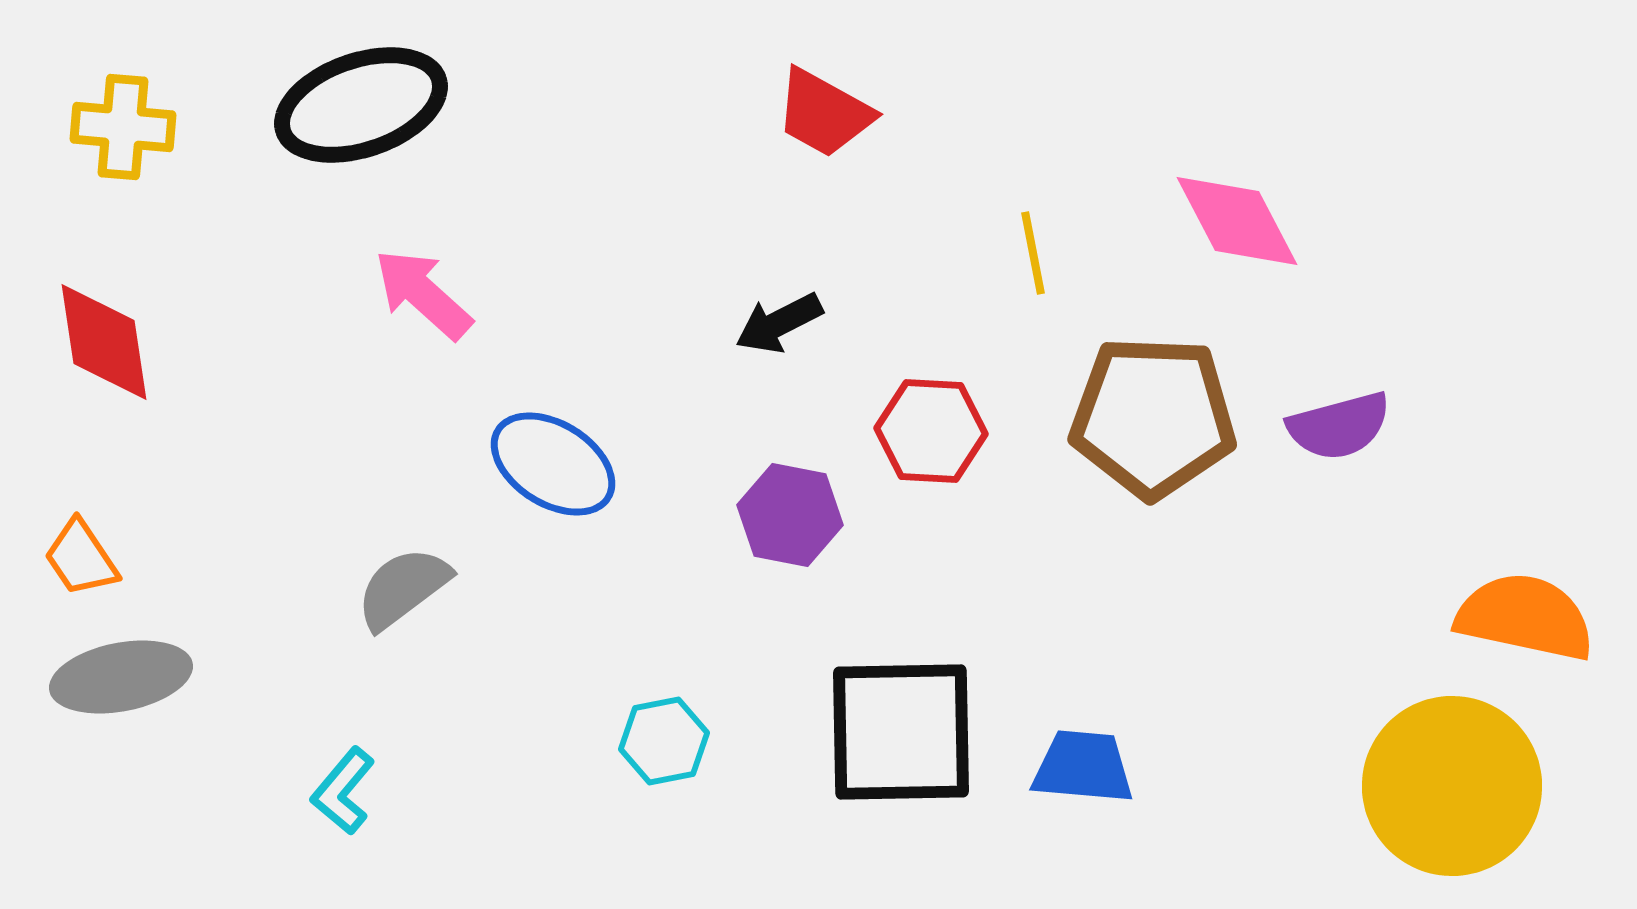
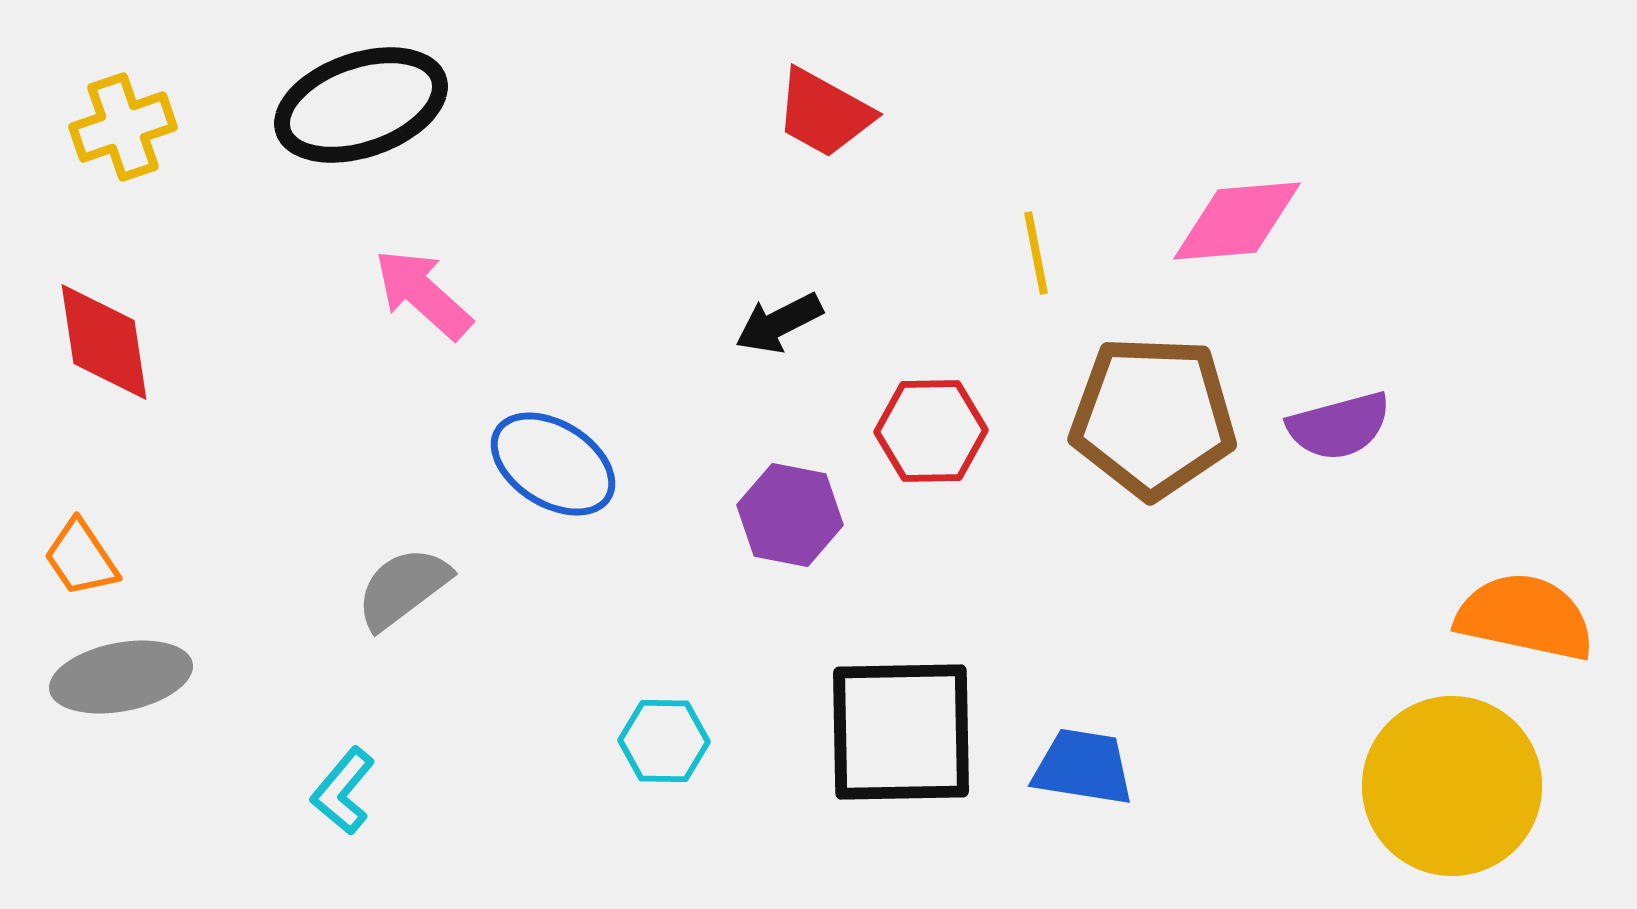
yellow cross: rotated 24 degrees counterclockwise
pink diamond: rotated 67 degrees counterclockwise
yellow line: moved 3 px right
red hexagon: rotated 4 degrees counterclockwise
cyan hexagon: rotated 12 degrees clockwise
blue trapezoid: rotated 4 degrees clockwise
